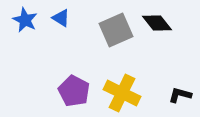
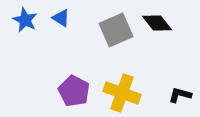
yellow cross: rotated 6 degrees counterclockwise
